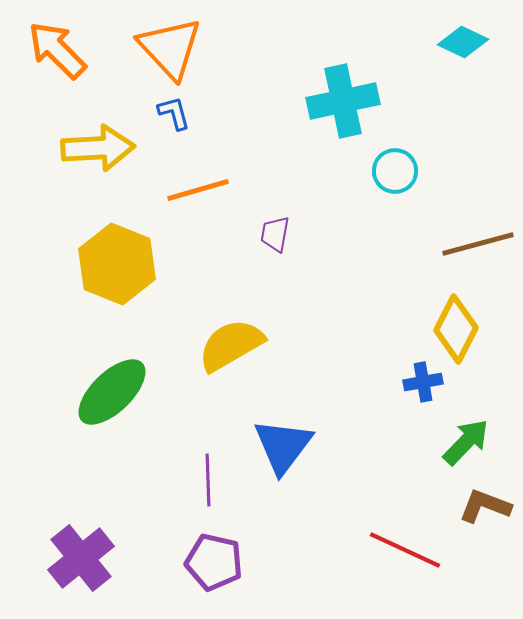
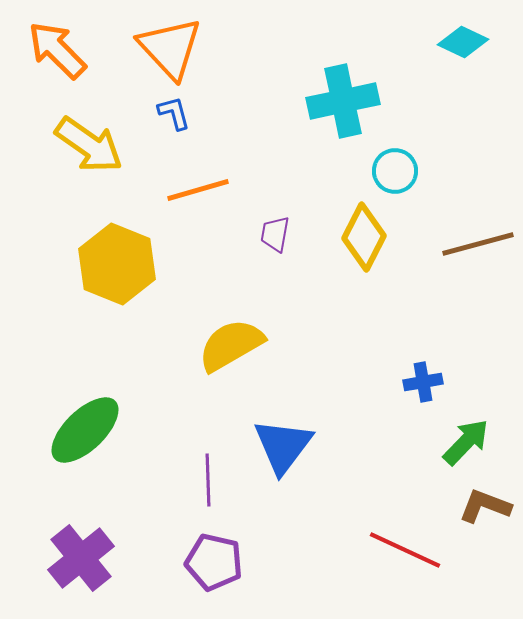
yellow arrow: moved 9 px left, 3 px up; rotated 38 degrees clockwise
yellow diamond: moved 92 px left, 92 px up
green ellipse: moved 27 px left, 38 px down
